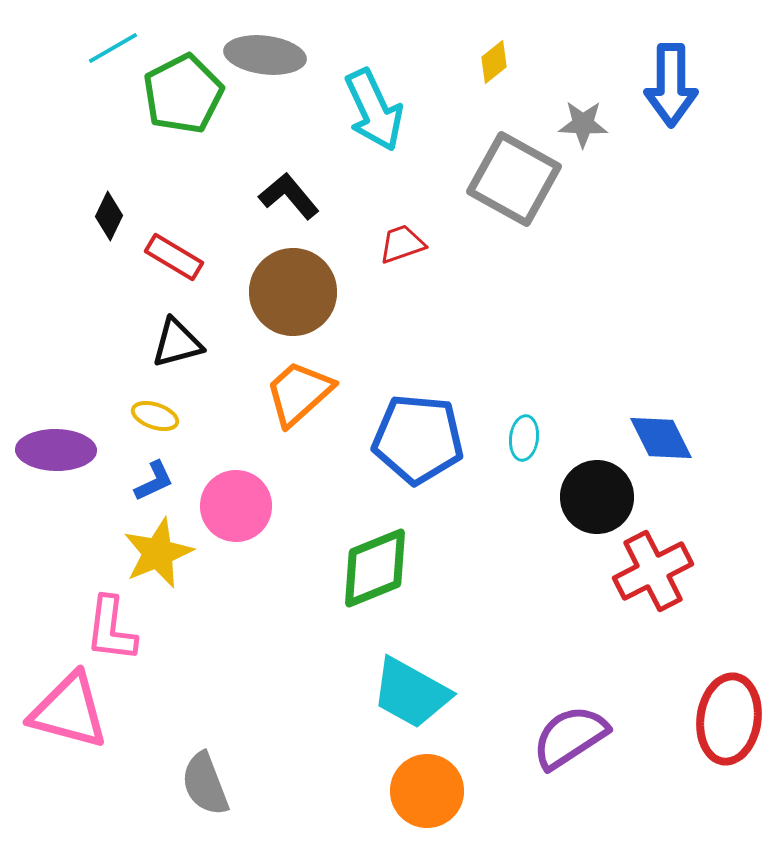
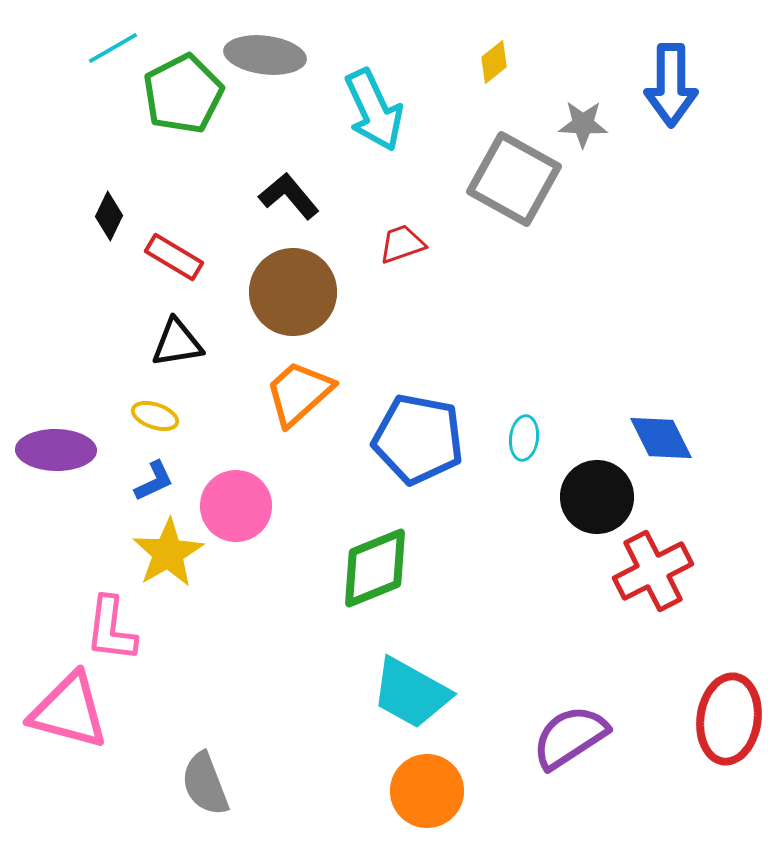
black triangle: rotated 6 degrees clockwise
blue pentagon: rotated 6 degrees clockwise
yellow star: moved 10 px right; rotated 8 degrees counterclockwise
